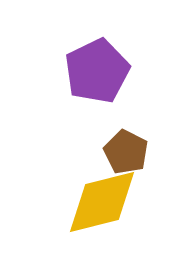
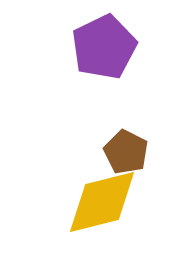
purple pentagon: moved 7 px right, 24 px up
